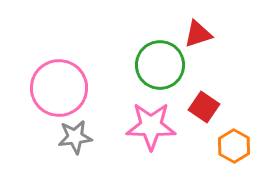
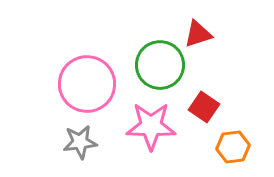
pink circle: moved 28 px right, 4 px up
gray star: moved 5 px right, 5 px down
orange hexagon: moved 1 px left, 1 px down; rotated 24 degrees clockwise
